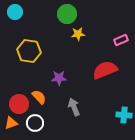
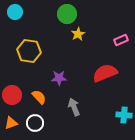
yellow star: rotated 24 degrees counterclockwise
red semicircle: moved 3 px down
red circle: moved 7 px left, 9 px up
